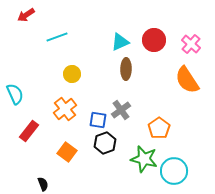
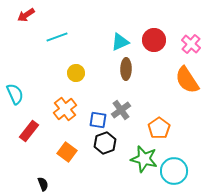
yellow circle: moved 4 px right, 1 px up
